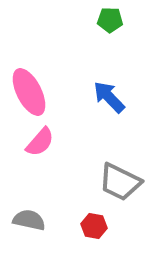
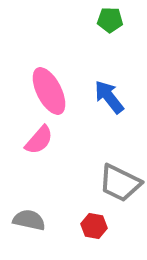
pink ellipse: moved 20 px right, 1 px up
blue arrow: rotated 6 degrees clockwise
pink semicircle: moved 1 px left, 2 px up
gray trapezoid: moved 1 px down
